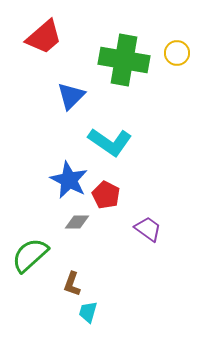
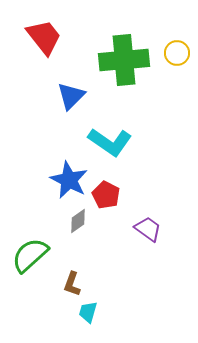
red trapezoid: rotated 87 degrees counterclockwise
green cross: rotated 15 degrees counterclockwise
gray diamond: moved 1 px right, 1 px up; rotated 35 degrees counterclockwise
